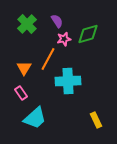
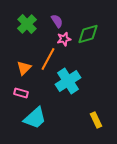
orange triangle: rotated 14 degrees clockwise
cyan cross: rotated 30 degrees counterclockwise
pink rectangle: rotated 40 degrees counterclockwise
